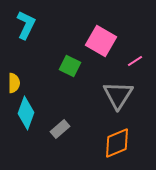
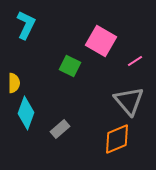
gray triangle: moved 11 px right, 6 px down; rotated 12 degrees counterclockwise
orange diamond: moved 4 px up
